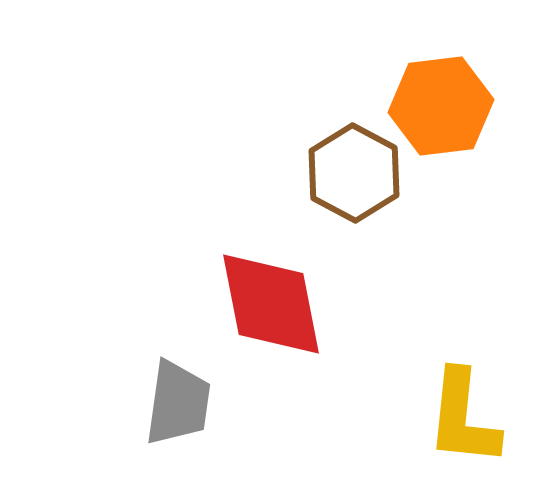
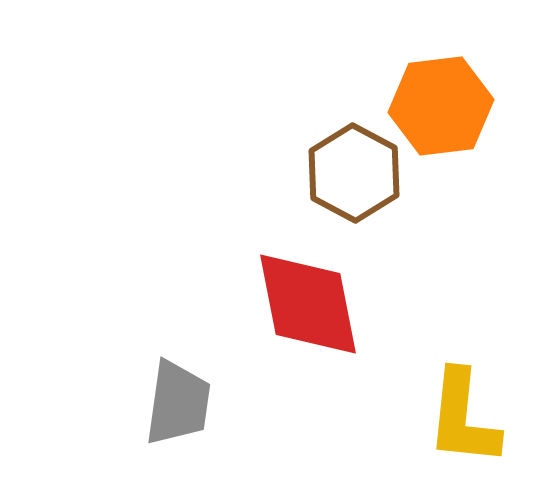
red diamond: moved 37 px right
